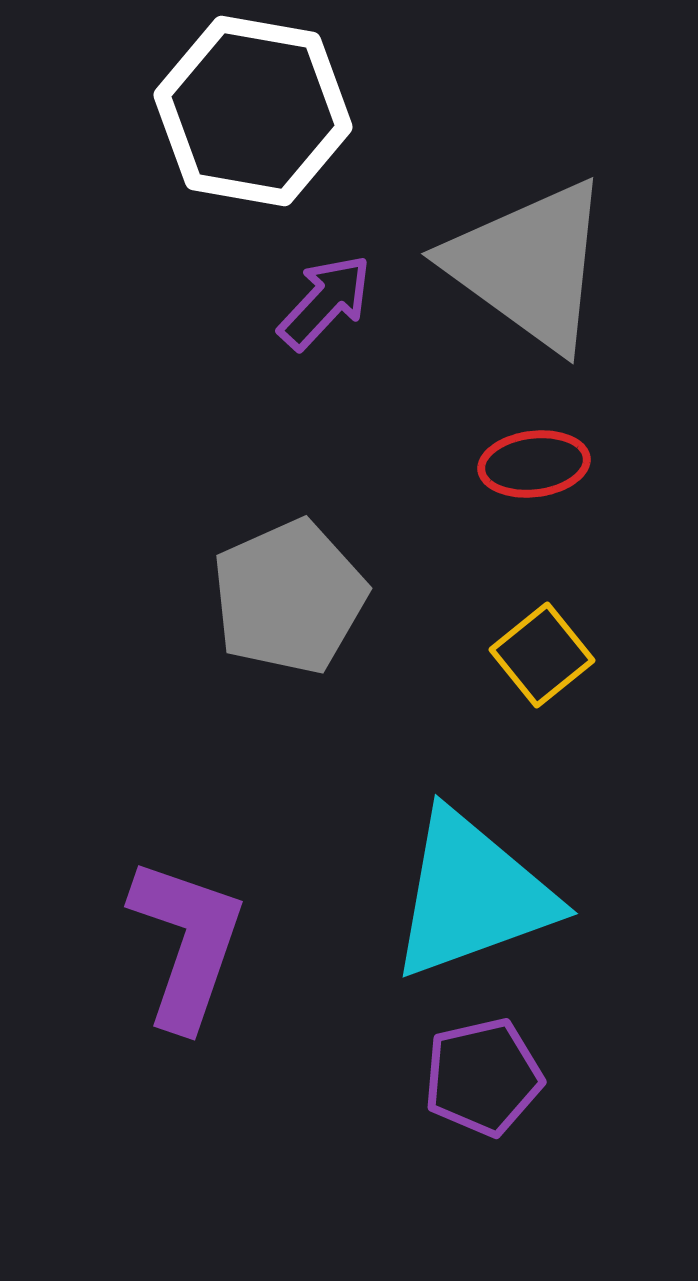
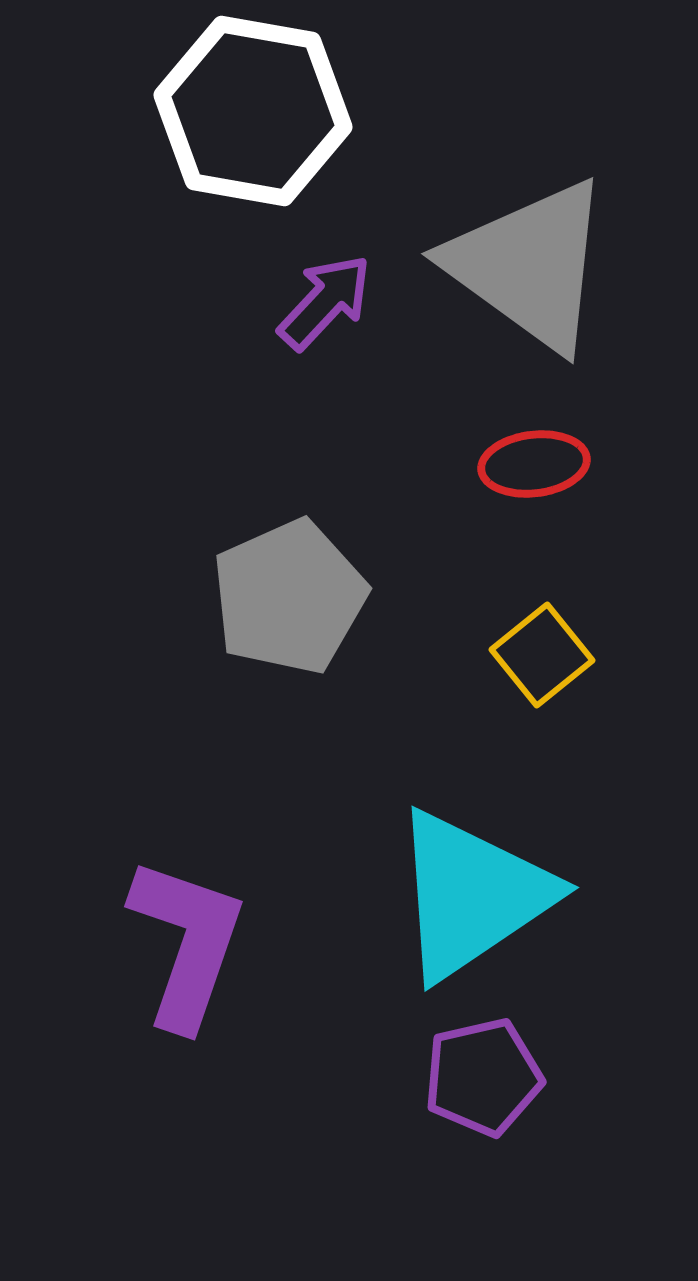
cyan triangle: rotated 14 degrees counterclockwise
